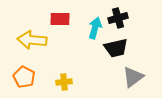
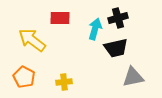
red rectangle: moved 1 px up
cyan arrow: moved 1 px down
yellow arrow: rotated 32 degrees clockwise
gray triangle: rotated 25 degrees clockwise
